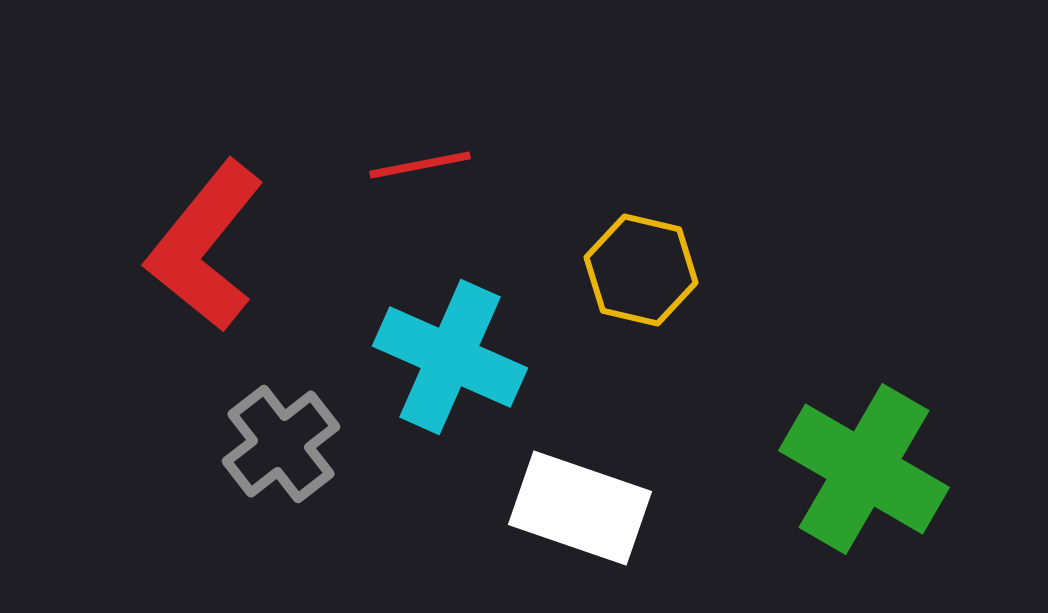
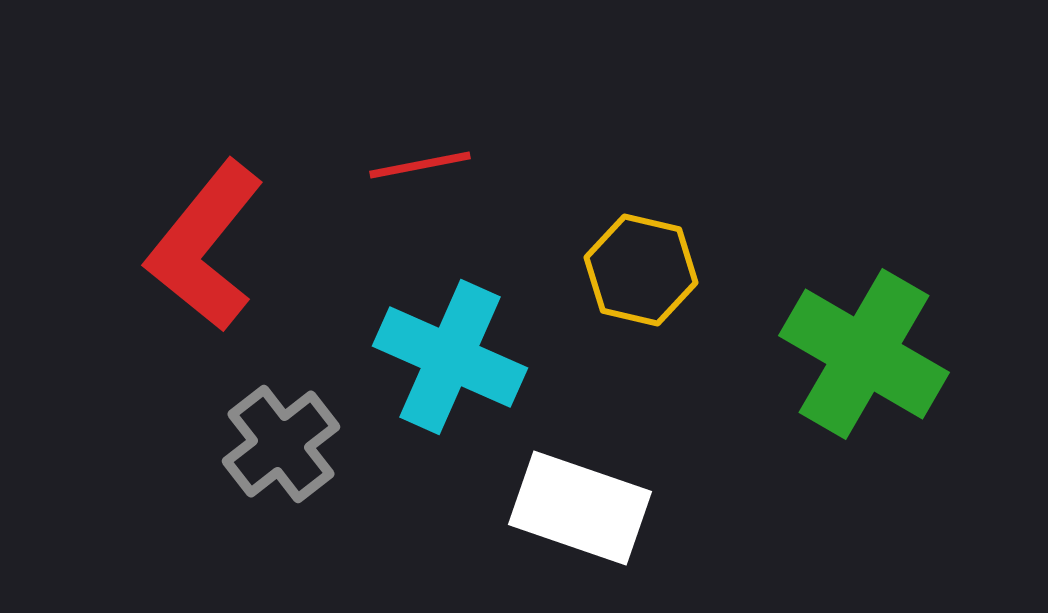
green cross: moved 115 px up
